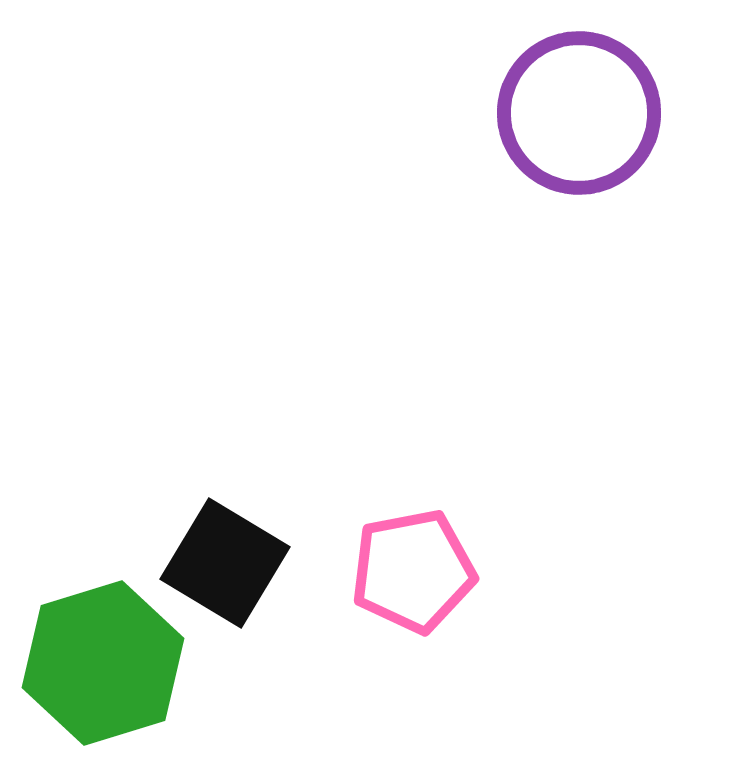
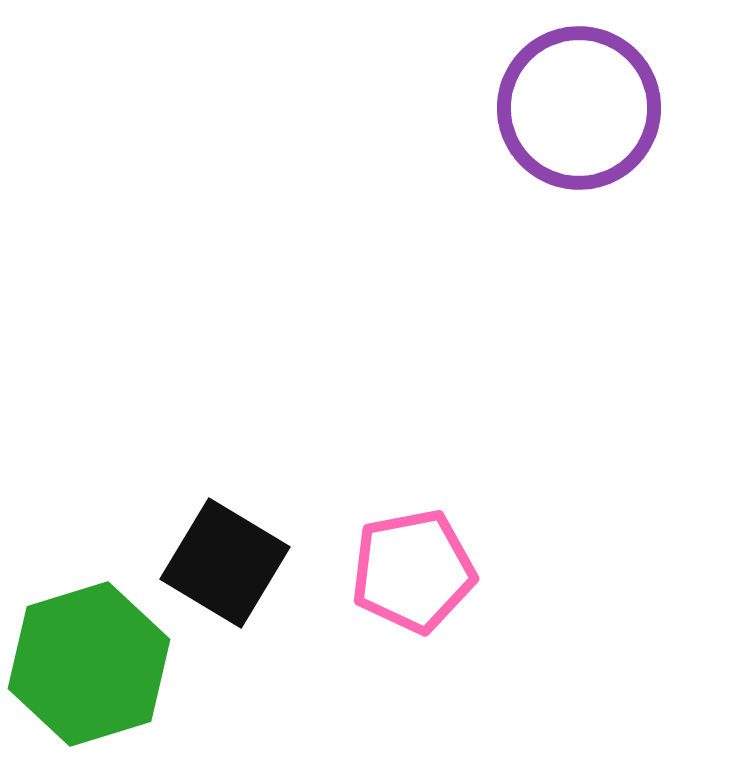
purple circle: moved 5 px up
green hexagon: moved 14 px left, 1 px down
